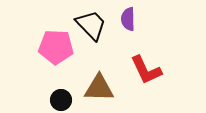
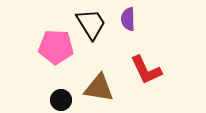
black trapezoid: moved 1 px up; rotated 12 degrees clockwise
brown triangle: rotated 8 degrees clockwise
